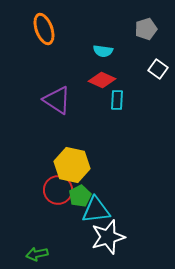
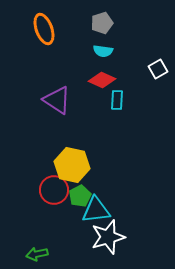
gray pentagon: moved 44 px left, 6 px up
white square: rotated 24 degrees clockwise
red circle: moved 4 px left
